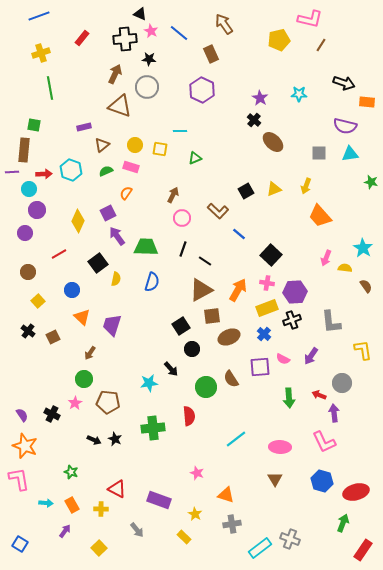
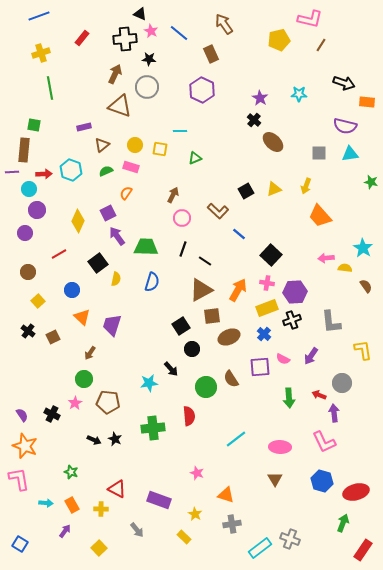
pink arrow at (326, 258): rotated 63 degrees clockwise
